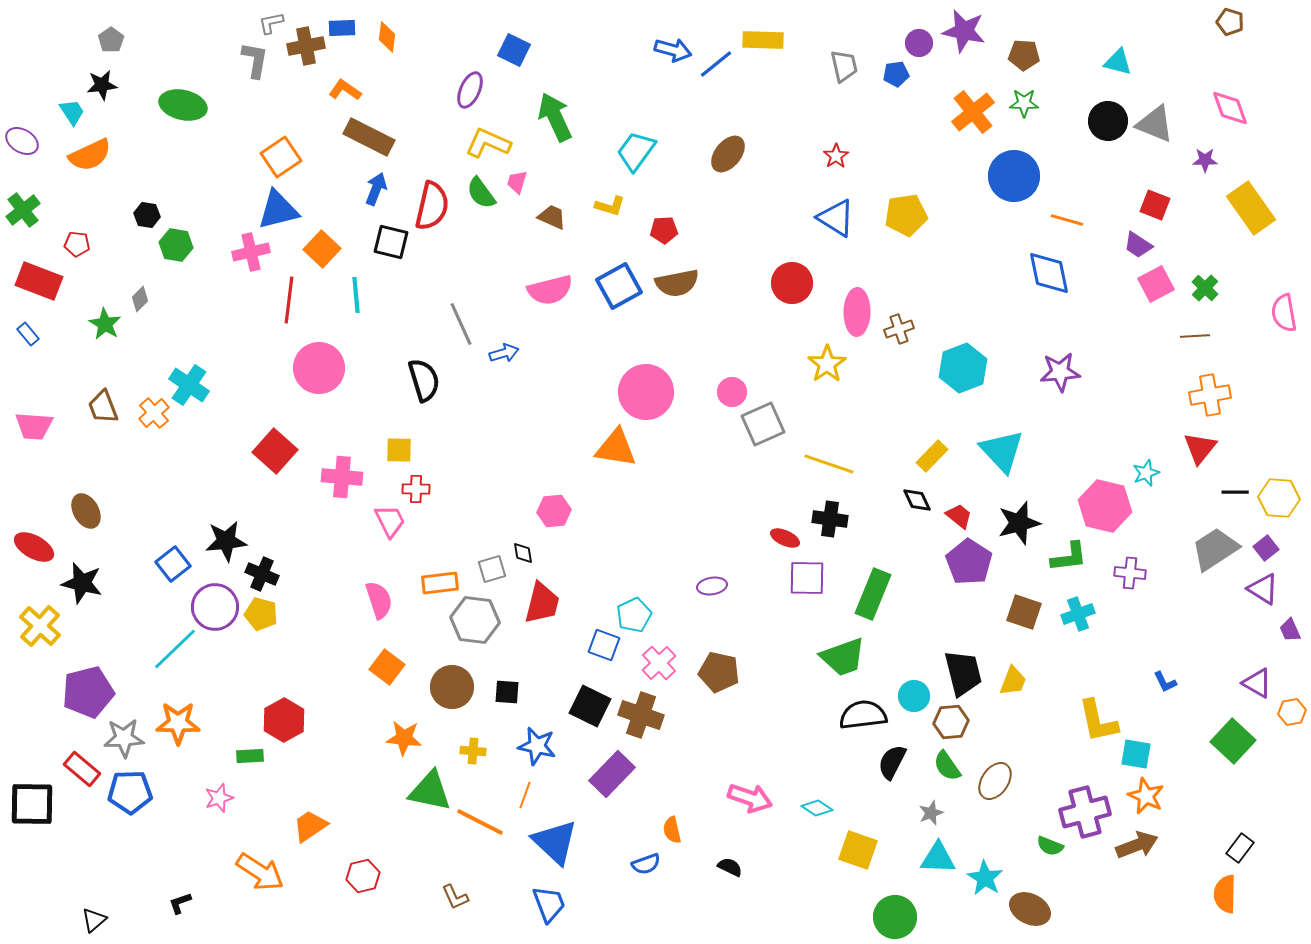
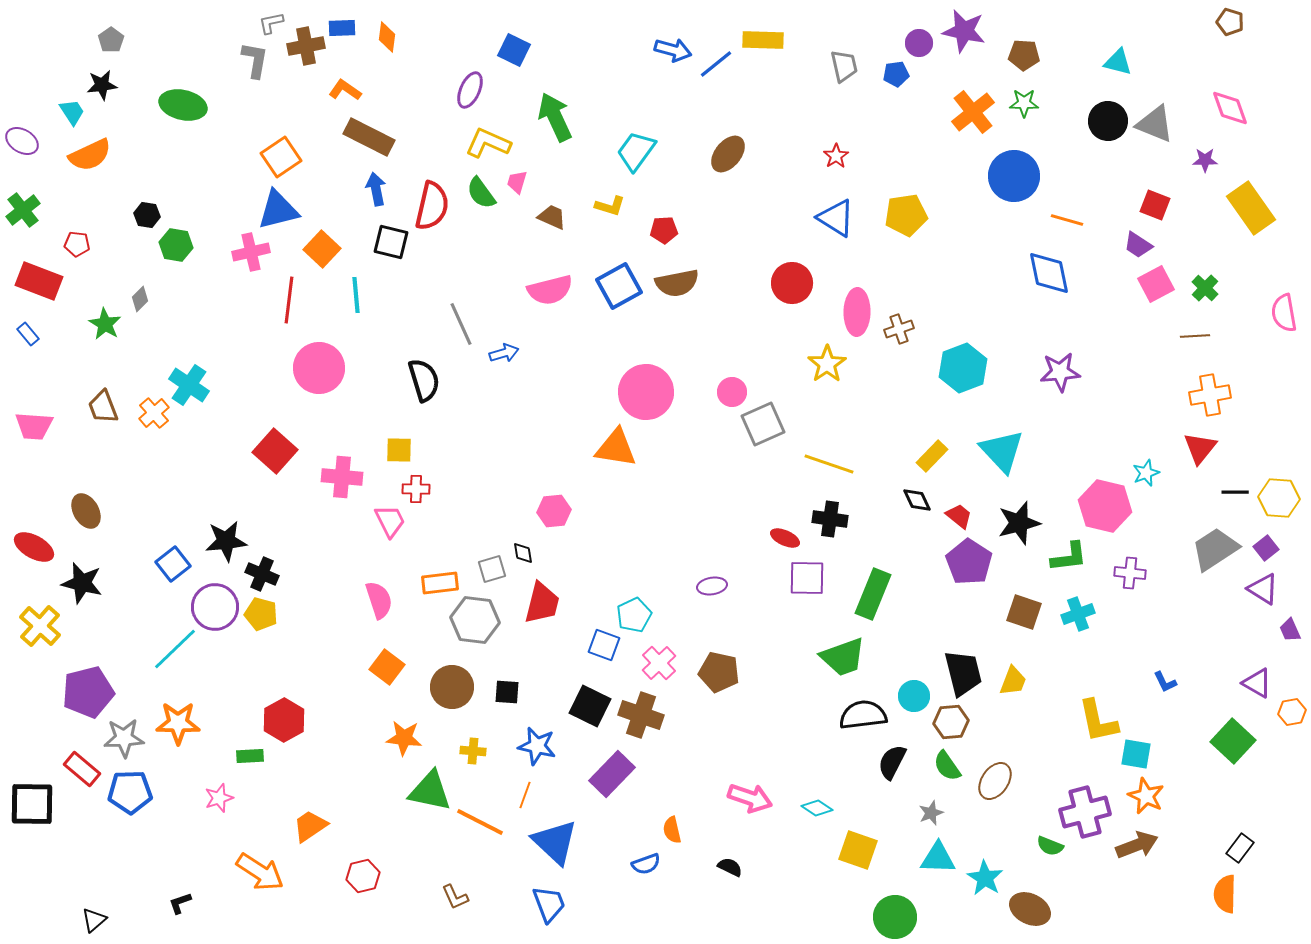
blue arrow at (376, 189): rotated 32 degrees counterclockwise
